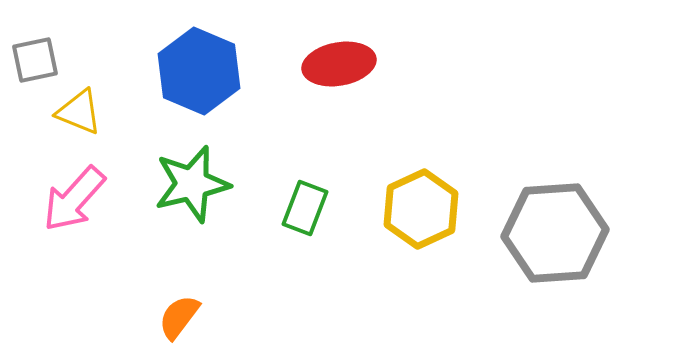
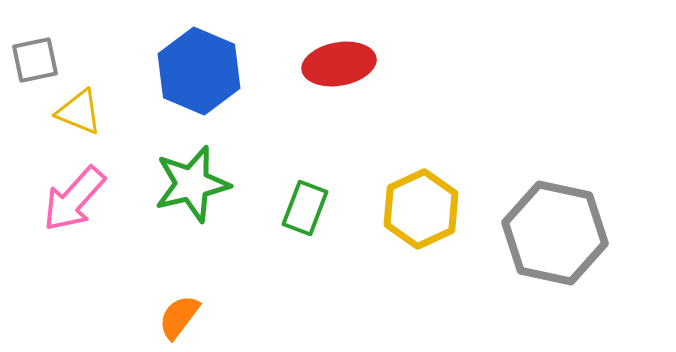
gray hexagon: rotated 16 degrees clockwise
